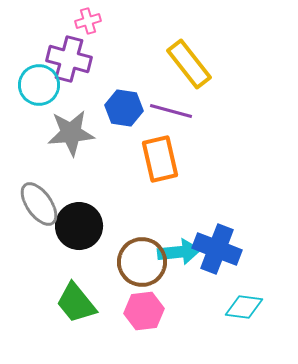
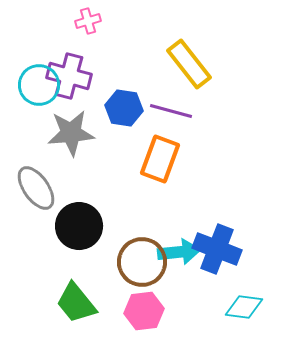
purple cross: moved 17 px down
orange rectangle: rotated 33 degrees clockwise
gray ellipse: moved 3 px left, 16 px up
